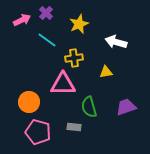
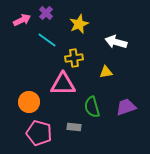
green semicircle: moved 3 px right
pink pentagon: moved 1 px right, 1 px down
